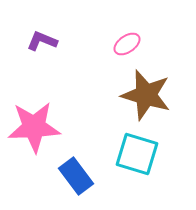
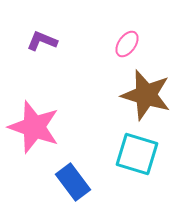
pink ellipse: rotated 20 degrees counterclockwise
pink star: rotated 22 degrees clockwise
blue rectangle: moved 3 px left, 6 px down
